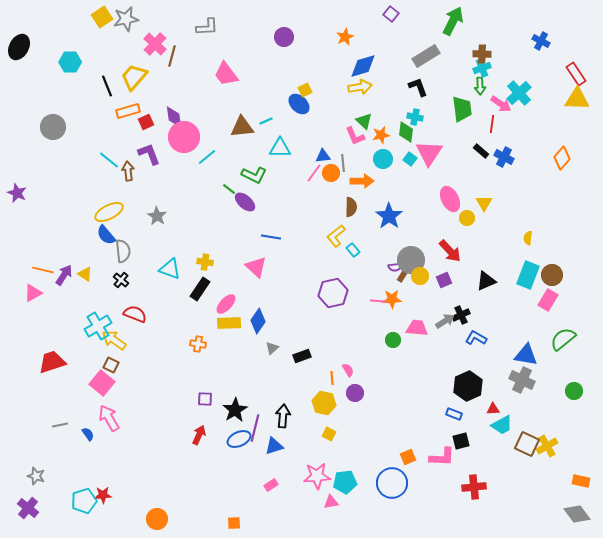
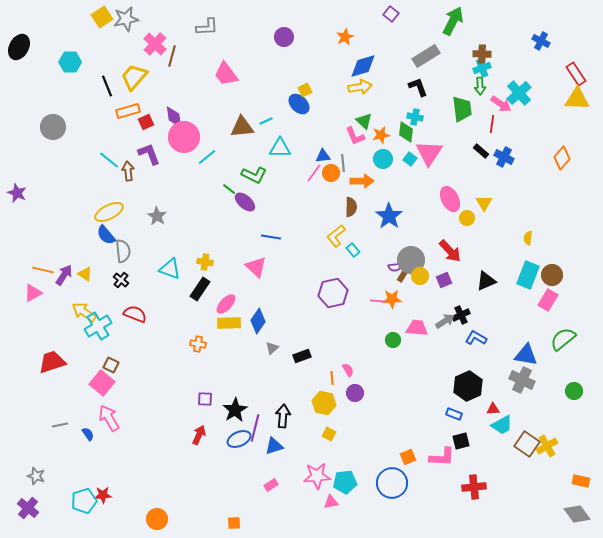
yellow arrow at (114, 340): moved 30 px left, 28 px up
brown square at (527, 444): rotated 10 degrees clockwise
